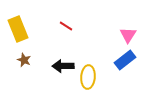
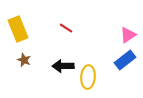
red line: moved 2 px down
pink triangle: rotated 24 degrees clockwise
